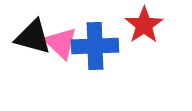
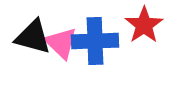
blue cross: moved 5 px up
